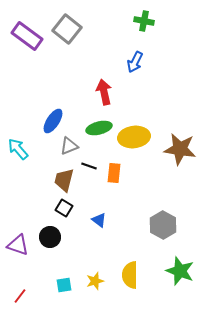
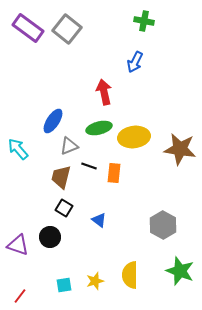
purple rectangle: moved 1 px right, 8 px up
brown trapezoid: moved 3 px left, 3 px up
